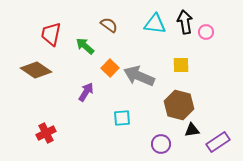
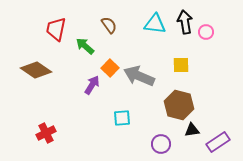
brown semicircle: rotated 18 degrees clockwise
red trapezoid: moved 5 px right, 5 px up
purple arrow: moved 6 px right, 7 px up
